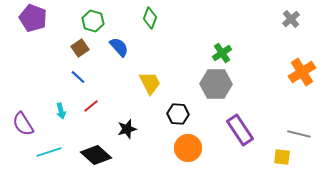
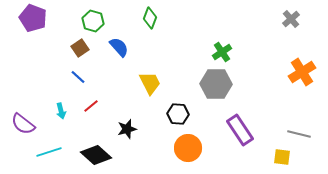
green cross: moved 1 px up
purple semicircle: rotated 20 degrees counterclockwise
